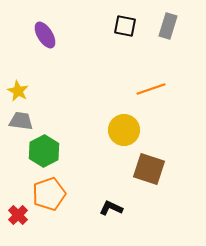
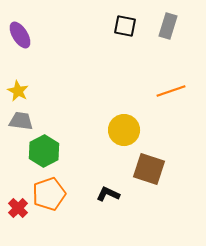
purple ellipse: moved 25 px left
orange line: moved 20 px right, 2 px down
black L-shape: moved 3 px left, 14 px up
red cross: moved 7 px up
